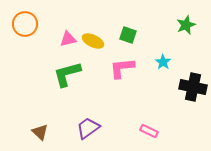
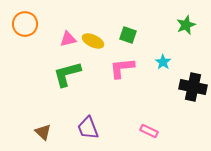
purple trapezoid: rotated 75 degrees counterclockwise
brown triangle: moved 3 px right
